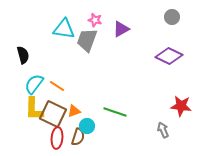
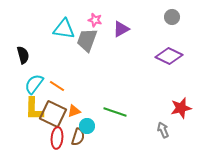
red star: moved 2 px down; rotated 20 degrees counterclockwise
